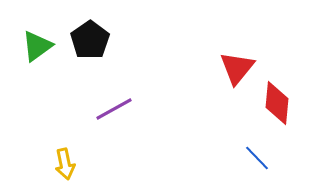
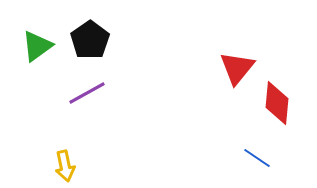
purple line: moved 27 px left, 16 px up
blue line: rotated 12 degrees counterclockwise
yellow arrow: moved 2 px down
